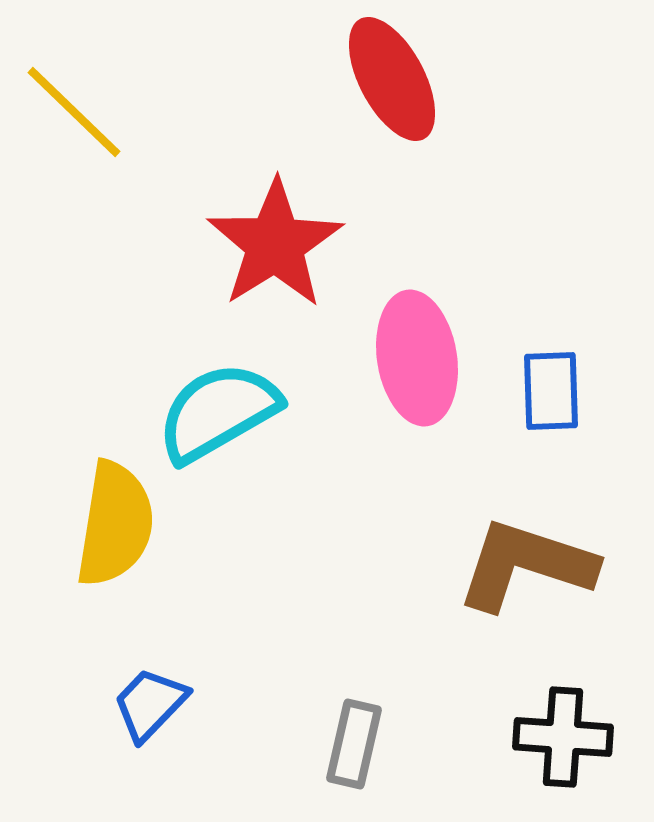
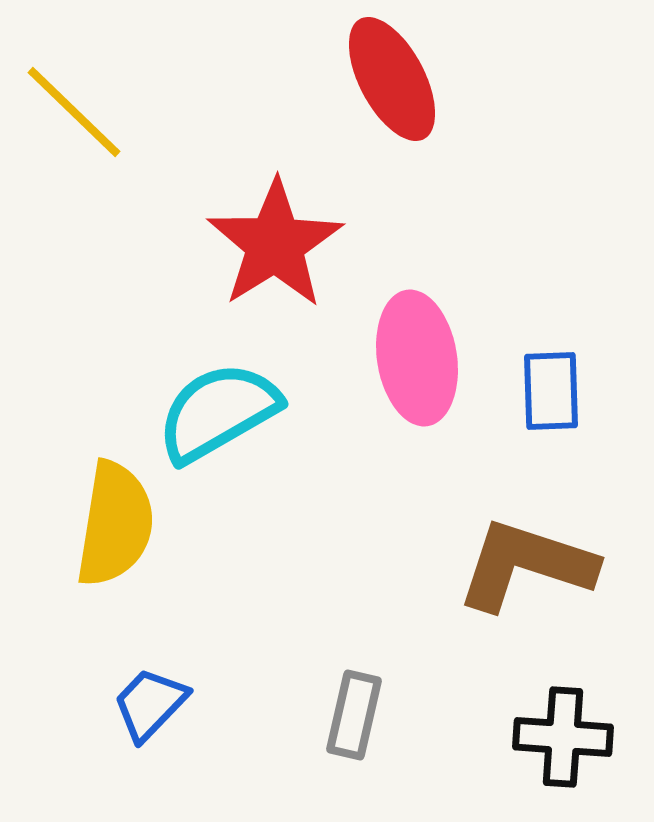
gray rectangle: moved 29 px up
